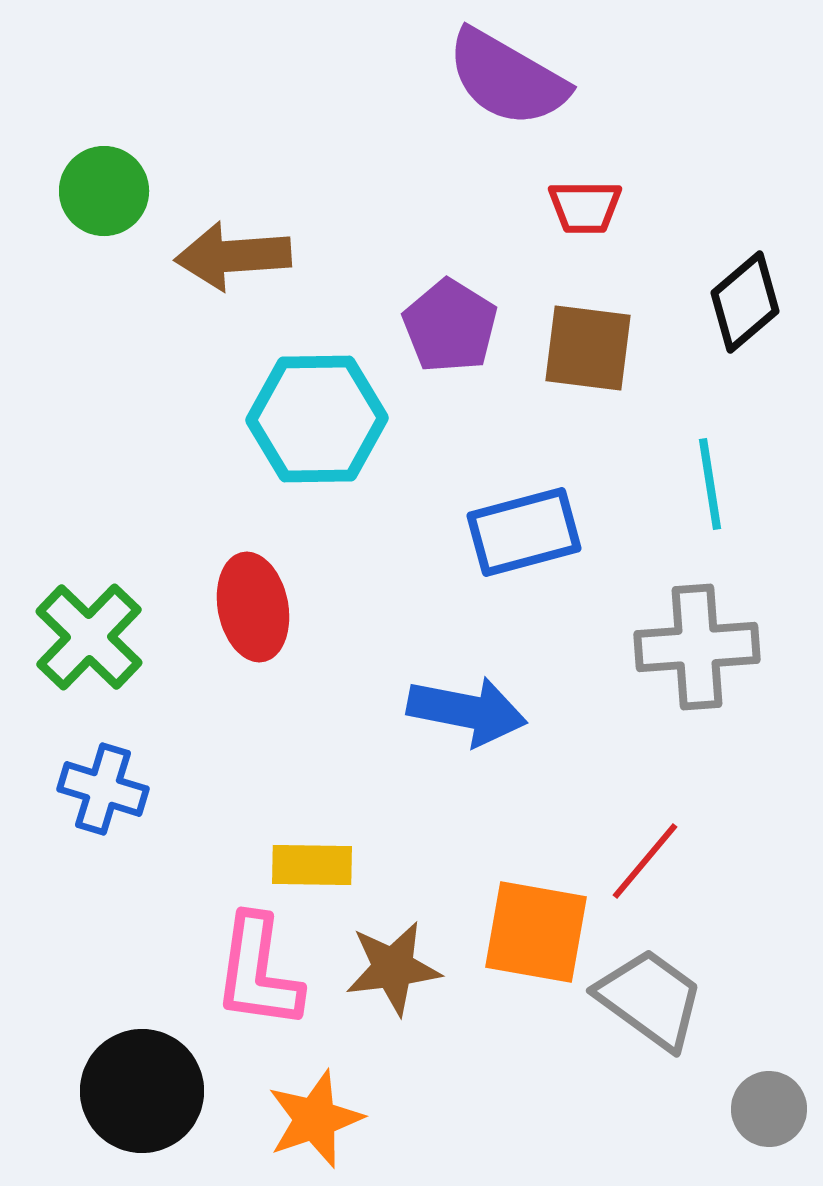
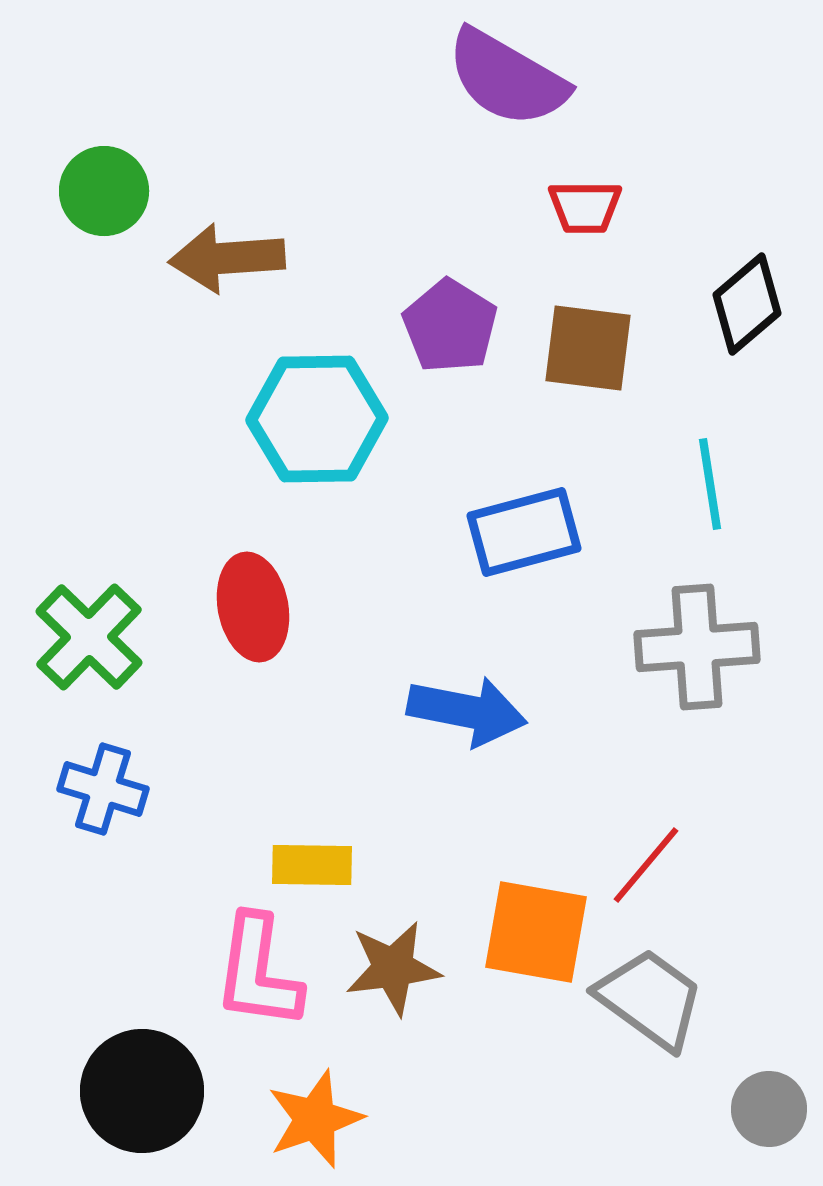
brown arrow: moved 6 px left, 2 px down
black diamond: moved 2 px right, 2 px down
red line: moved 1 px right, 4 px down
